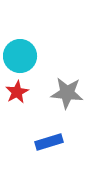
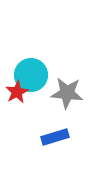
cyan circle: moved 11 px right, 19 px down
blue rectangle: moved 6 px right, 5 px up
